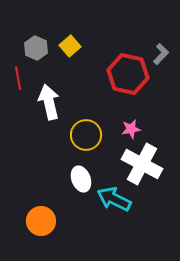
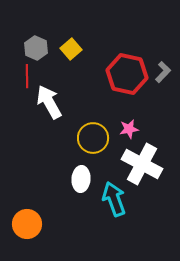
yellow square: moved 1 px right, 3 px down
gray L-shape: moved 2 px right, 18 px down
red hexagon: moved 1 px left
red line: moved 9 px right, 2 px up; rotated 10 degrees clockwise
white arrow: rotated 16 degrees counterclockwise
pink star: moved 2 px left
yellow circle: moved 7 px right, 3 px down
white ellipse: rotated 25 degrees clockwise
cyan arrow: rotated 44 degrees clockwise
orange circle: moved 14 px left, 3 px down
